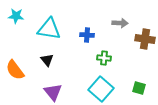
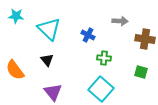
gray arrow: moved 2 px up
cyan triangle: rotated 35 degrees clockwise
blue cross: moved 1 px right; rotated 24 degrees clockwise
green square: moved 2 px right, 16 px up
